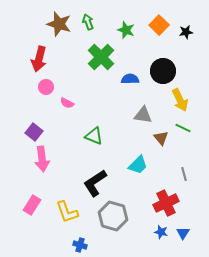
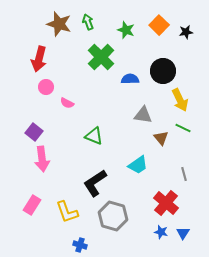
cyan trapezoid: rotated 10 degrees clockwise
red cross: rotated 25 degrees counterclockwise
